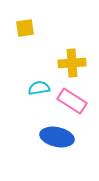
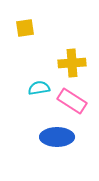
blue ellipse: rotated 12 degrees counterclockwise
